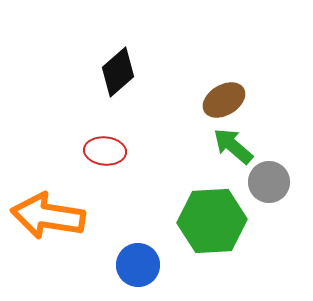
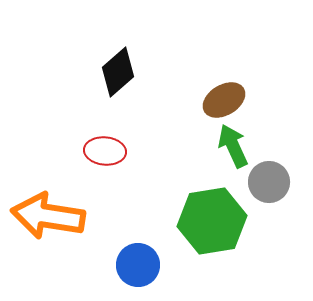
green arrow: rotated 24 degrees clockwise
green hexagon: rotated 6 degrees counterclockwise
